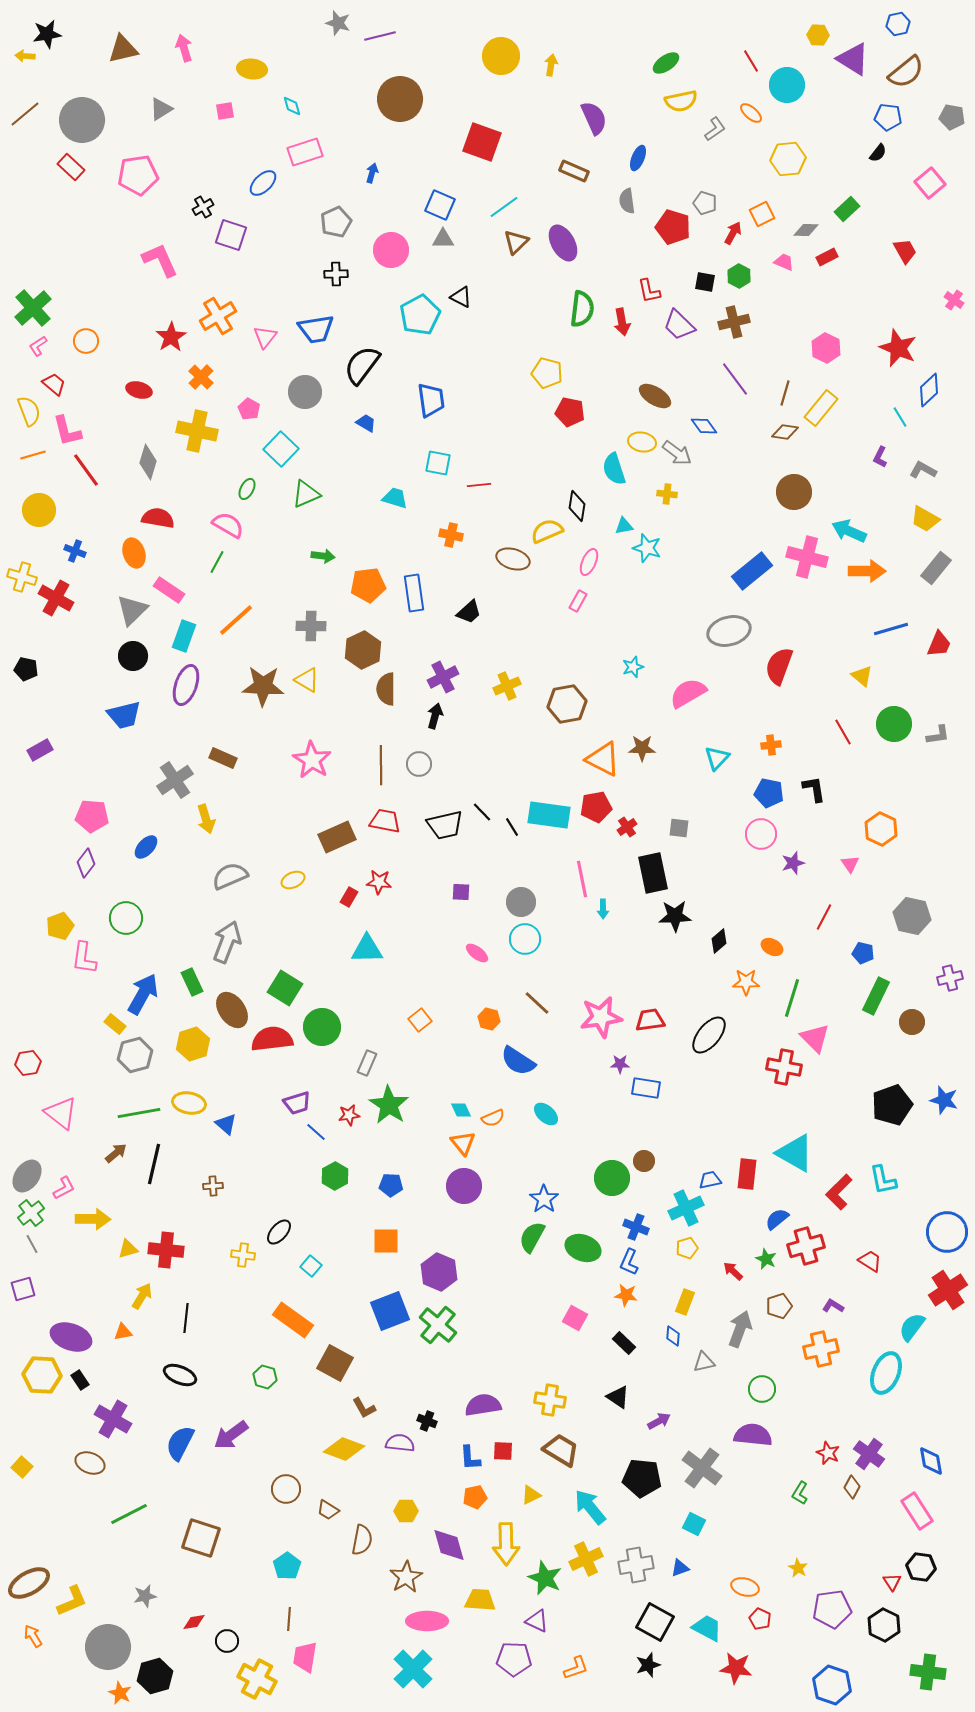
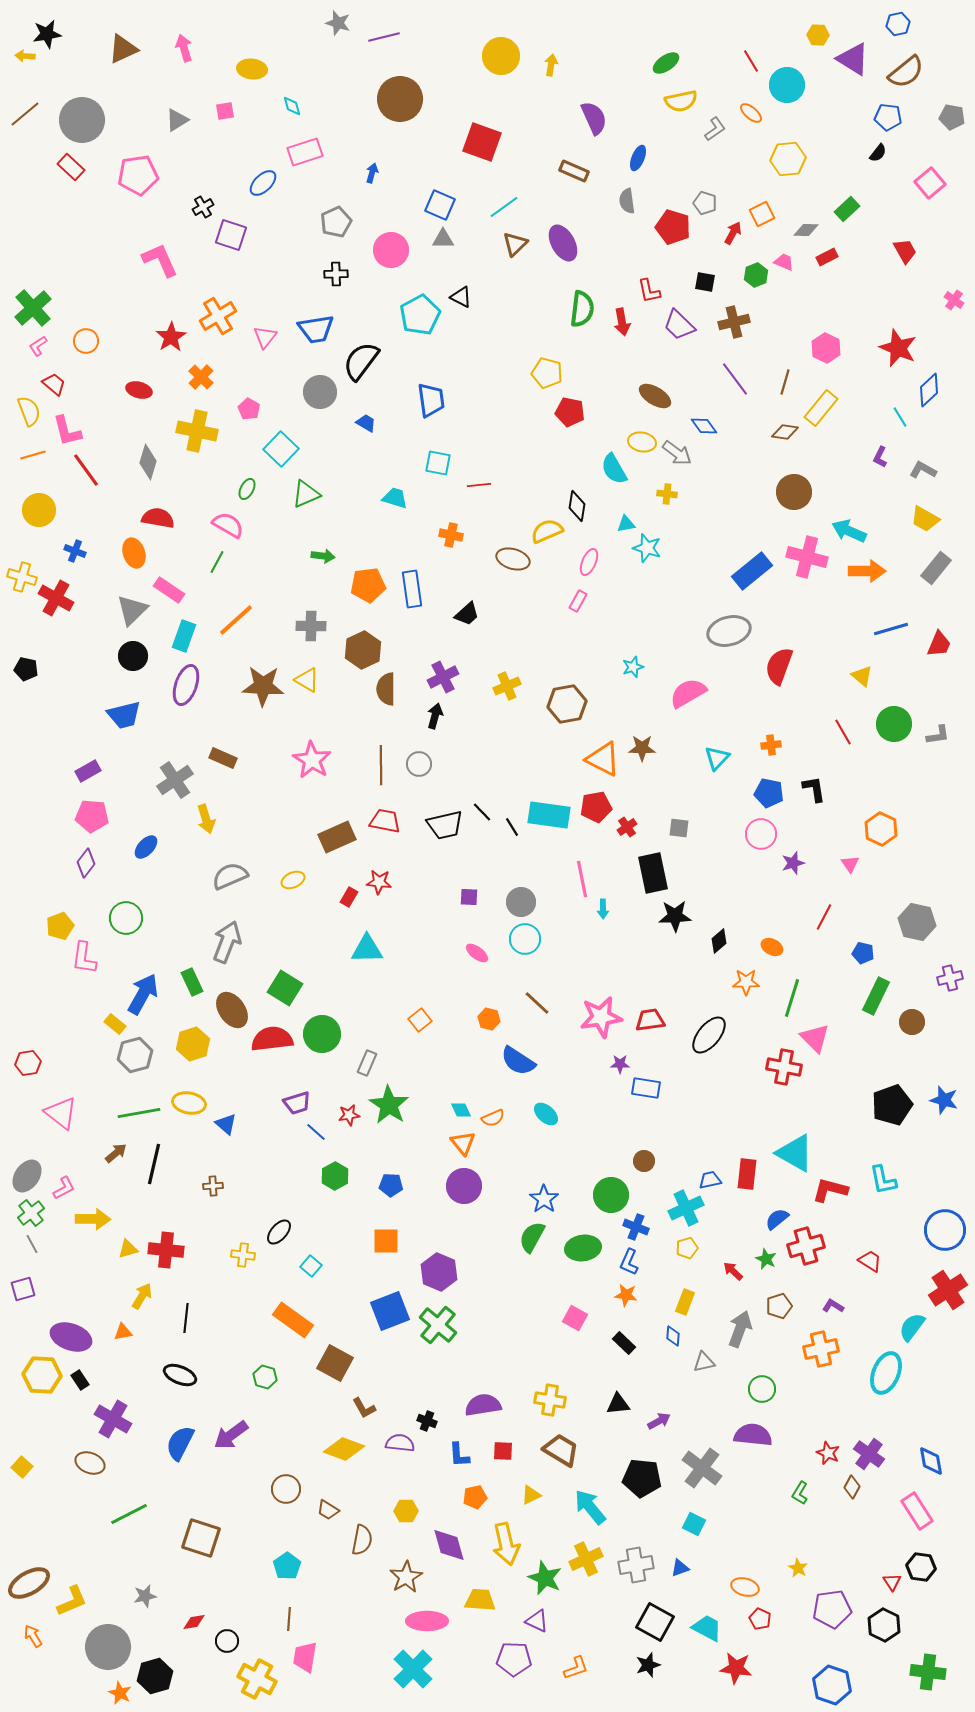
purple line at (380, 36): moved 4 px right, 1 px down
brown triangle at (123, 49): rotated 12 degrees counterclockwise
gray triangle at (161, 109): moved 16 px right, 11 px down
brown triangle at (516, 242): moved 1 px left, 2 px down
green hexagon at (739, 276): moved 17 px right, 1 px up; rotated 10 degrees clockwise
black semicircle at (362, 365): moved 1 px left, 4 px up
gray circle at (305, 392): moved 15 px right
brown line at (785, 393): moved 11 px up
cyan semicircle at (614, 469): rotated 12 degrees counterclockwise
cyan triangle at (624, 526): moved 2 px right, 2 px up
blue rectangle at (414, 593): moved 2 px left, 4 px up
black trapezoid at (469, 612): moved 2 px left, 2 px down
purple rectangle at (40, 750): moved 48 px right, 21 px down
purple square at (461, 892): moved 8 px right, 5 px down
gray hexagon at (912, 916): moved 5 px right, 6 px down
green circle at (322, 1027): moved 7 px down
green circle at (612, 1178): moved 1 px left, 17 px down
red L-shape at (839, 1192): moved 9 px left, 2 px up; rotated 60 degrees clockwise
blue circle at (947, 1232): moved 2 px left, 2 px up
green ellipse at (583, 1248): rotated 28 degrees counterclockwise
black triangle at (618, 1397): moved 7 px down; rotated 40 degrees counterclockwise
blue L-shape at (470, 1458): moved 11 px left, 3 px up
yellow arrow at (506, 1544): rotated 12 degrees counterclockwise
